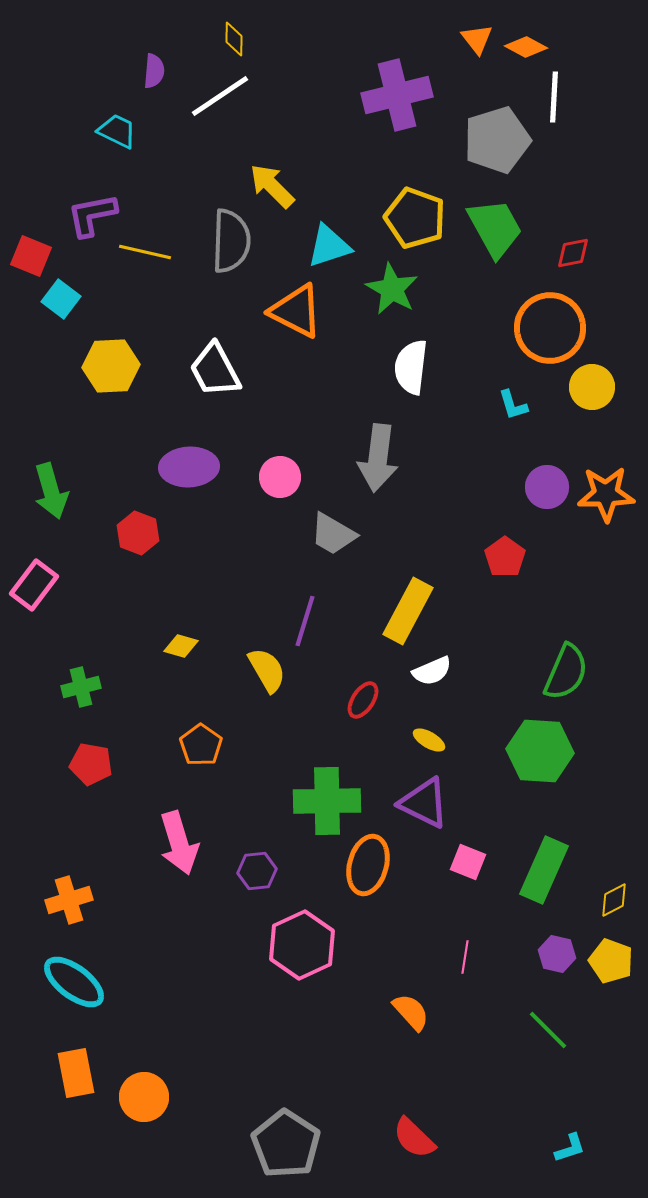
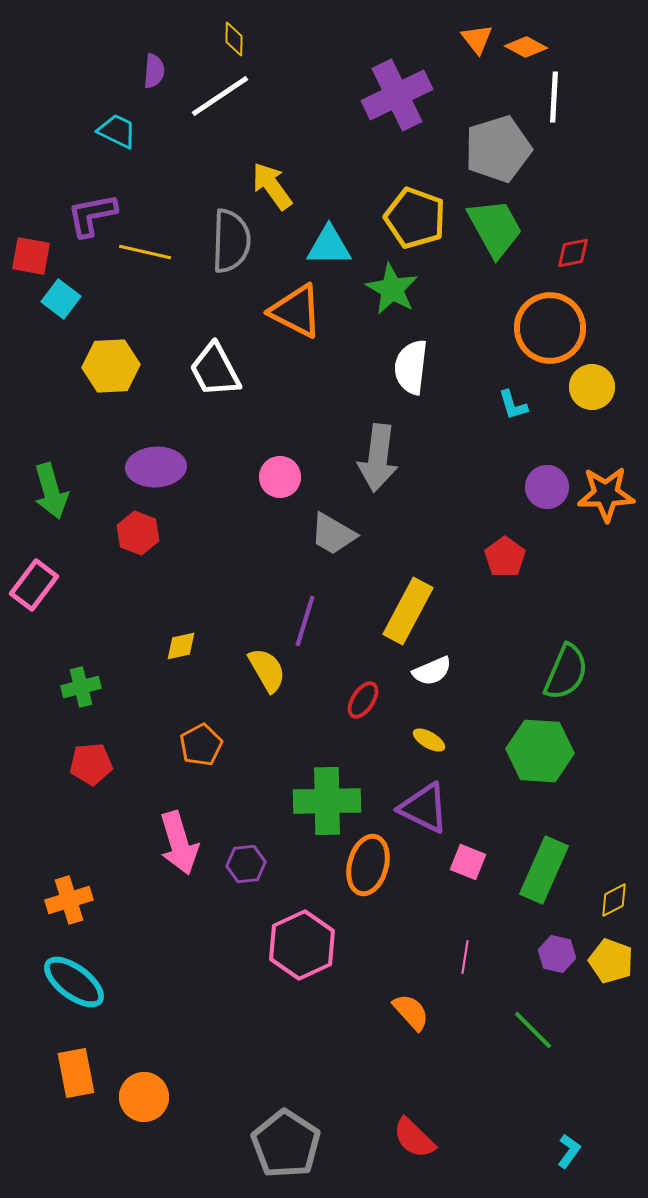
purple cross at (397, 95): rotated 12 degrees counterclockwise
gray pentagon at (497, 140): moved 1 px right, 9 px down
yellow arrow at (272, 186): rotated 9 degrees clockwise
cyan triangle at (329, 246): rotated 18 degrees clockwise
red square at (31, 256): rotated 12 degrees counterclockwise
purple ellipse at (189, 467): moved 33 px left
yellow diamond at (181, 646): rotated 28 degrees counterclockwise
orange pentagon at (201, 745): rotated 9 degrees clockwise
red pentagon at (91, 764): rotated 15 degrees counterclockwise
purple triangle at (424, 803): moved 5 px down
purple hexagon at (257, 871): moved 11 px left, 7 px up
green line at (548, 1030): moved 15 px left
cyan L-shape at (570, 1148): moved 1 px left, 3 px down; rotated 36 degrees counterclockwise
